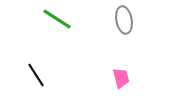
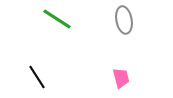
black line: moved 1 px right, 2 px down
